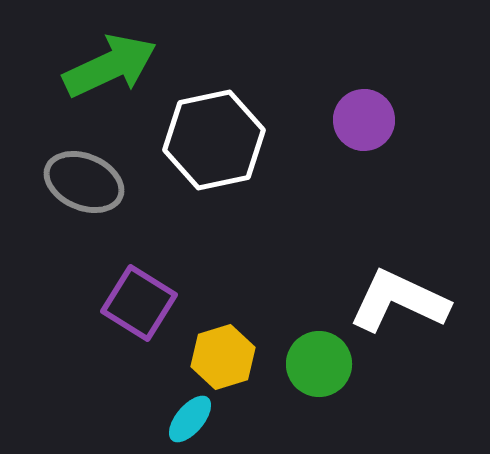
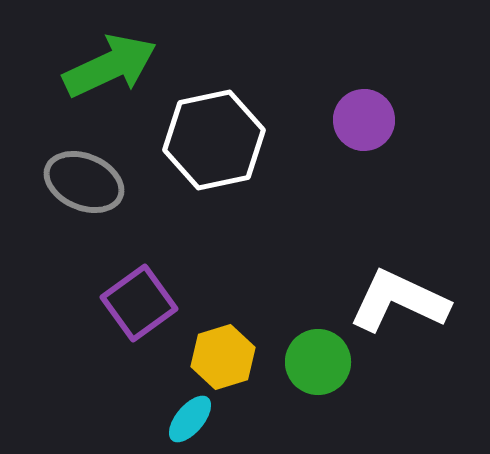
purple square: rotated 22 degrees clockwise
green circle: moved 1 px left, 2 px up
